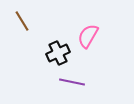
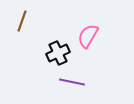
brown line: rotated 50 degrees clockwise
